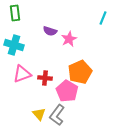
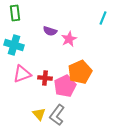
pink pentagon: moved 2 px left, 5 px up; rotated 15 degrees clockwise
